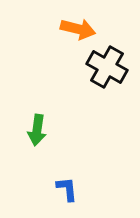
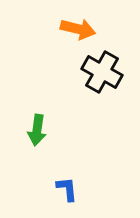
black cross: moved 5 px left, 5 px down
